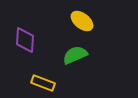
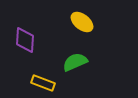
yellow ellipse: moved 1 px down
green semicircle: moved 7 px down
